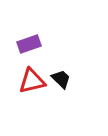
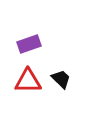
red triangle: moved 4 px left; rotated 12 degrees clockwise
